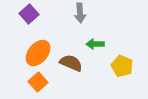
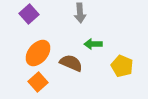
green arrow: moved 2 px left
